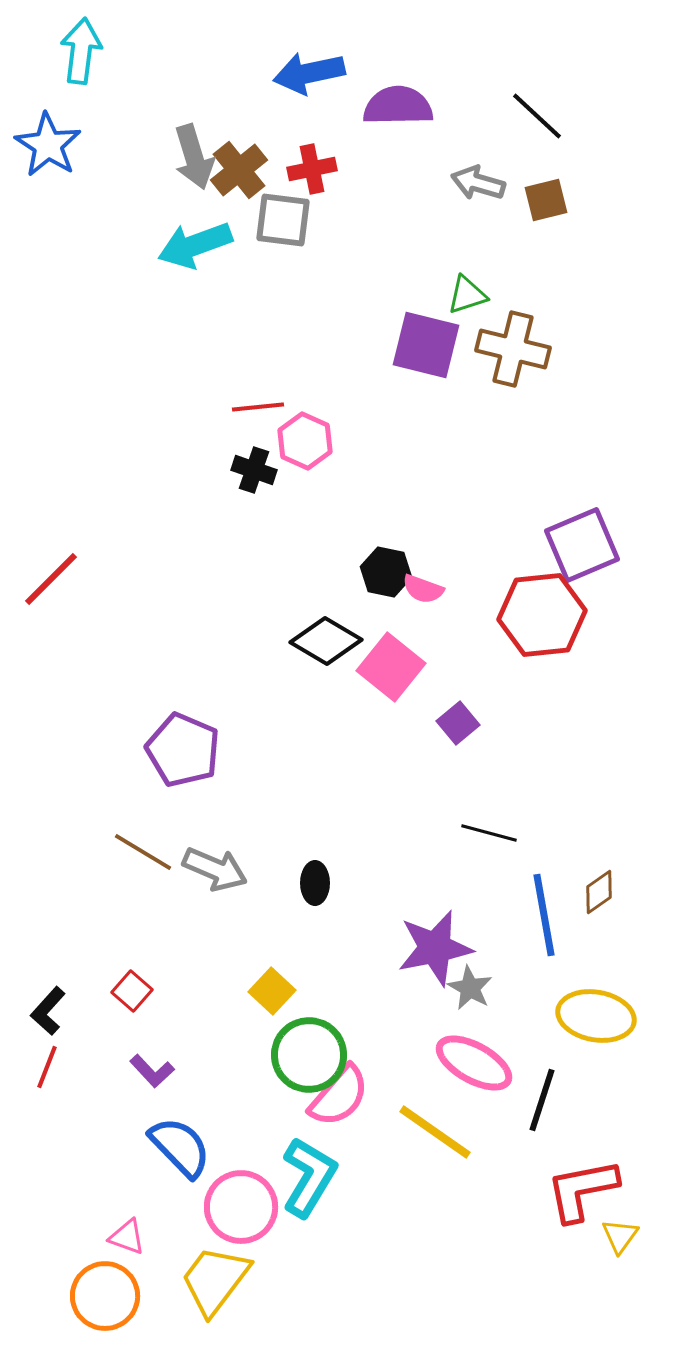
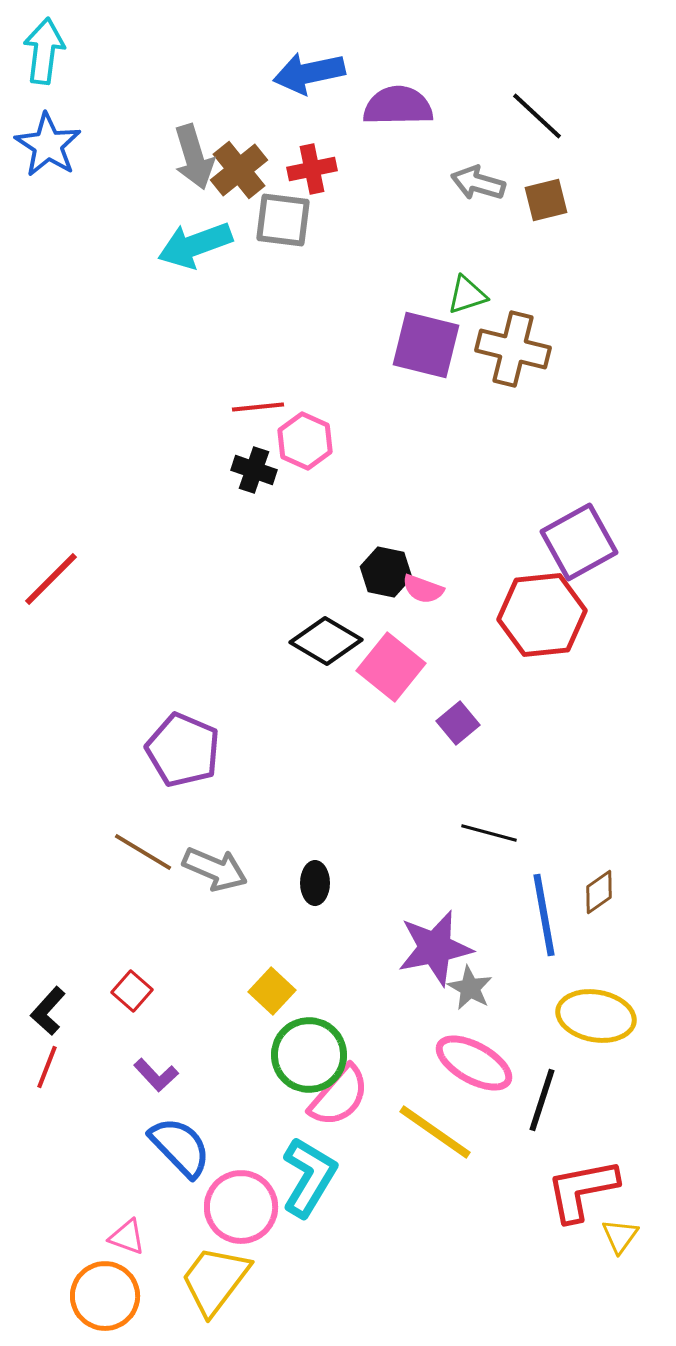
cyan arrow at (81, 51): moved 37 px left
purple square at (582, 545): moved 3 px left, 3 px up; rotated 6 degrees counterclockwise
purple L-shape at (152, 1071): moved 4 px right, 4 px down
